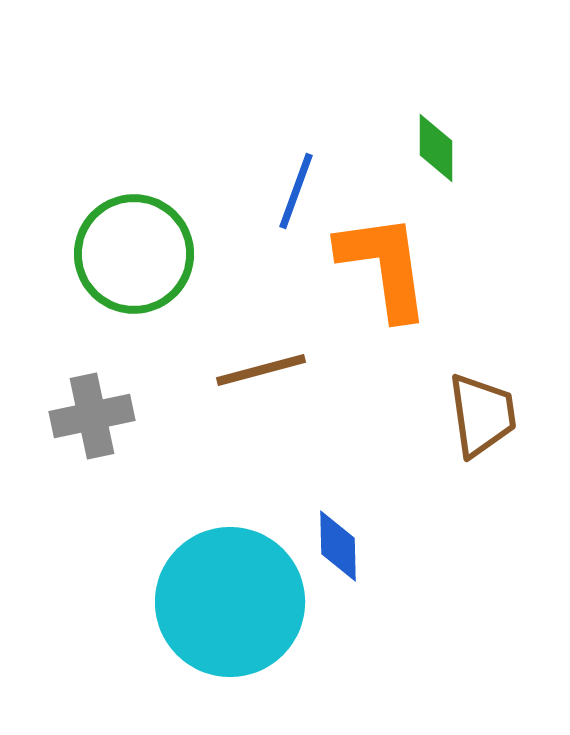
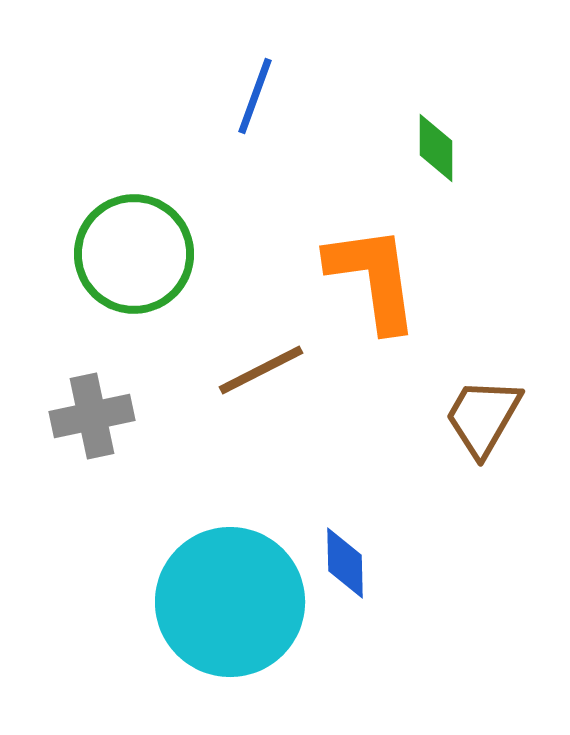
blue line: moved 41 px left, 95 px up
orange L-shape: moved 11 px left, 12 px down
brown line: rotated 12 degrees counterclockwise
brown trapezoid: moved 1 px right, 2 px down; rotated 142 degrees counterclockwise
blue diamond: moved 7 px right, 17 px down
